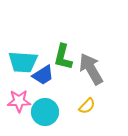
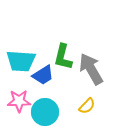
cyan trapezoid: moved 2 px left, 1 px up
